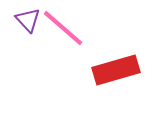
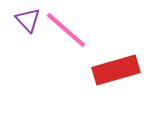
pink line: moved 3 px right, 2 px down
